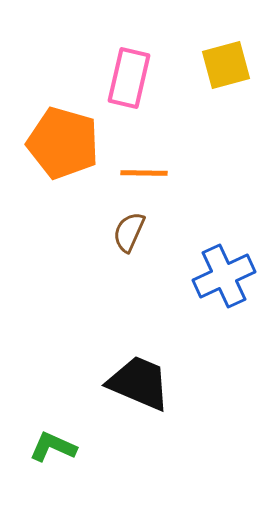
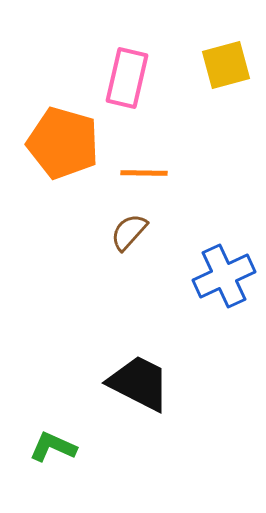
pink rectangle: moved 2 px left
brown semicircle: rotated 18 degrees clockwise
black trapezoid: rotated 4 degrees clockwise
